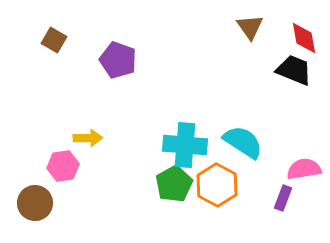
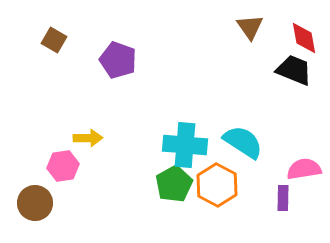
purple rectangle: rotated 20 degrees counterclockwise
